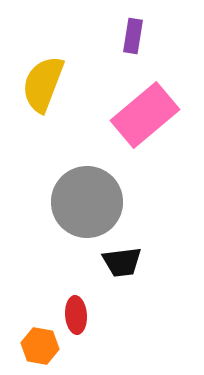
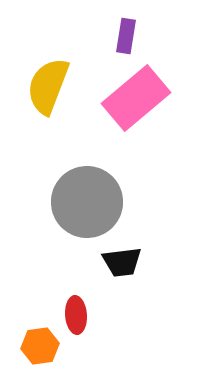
purple rectangle: moved 7 px left
yellow semicircle: moved 5 px right, 2 px down
pink rectangle: moved 9 px left, 17 px up
orange hexagon: rotated 18 degrees counterclockwise
